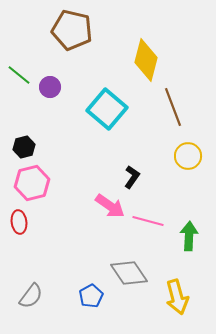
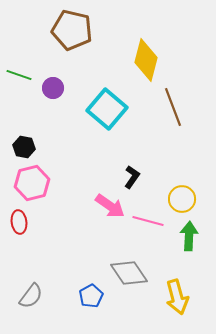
green line: rotated 20 degrees counterclockwise
purple circle: moved 3 px right, 1 px down
black hexagon: rotated 25 degrees clockwise
yellow circle: moved 6 px left, 43 px down
